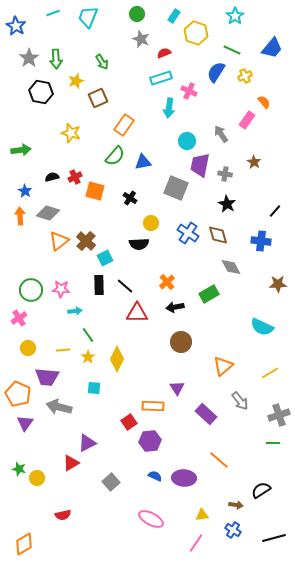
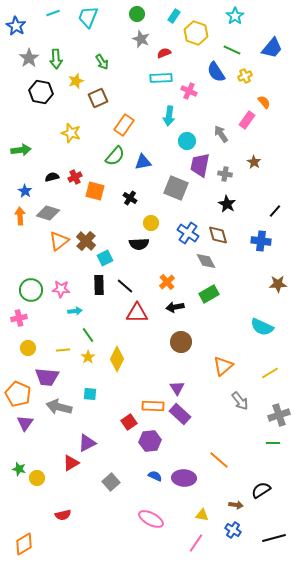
blue semicircle at (216, 72): rotated 65 degrees counterclockwise
cyan rectangle at (161, 78): rotated 15 degrees clockwise
cyan arrow at (169, 108): moved 8 px down
gray diamond at (231, 267): moved 25 px left, 6 px up
pink cross at (19, 318): rotated 21 degrees clockwise
cyan square at (94, 388): moved 4 px left, 6 px down
purple rectangle at (206, 414): moved 26 px left
yellow triangle at (202, 515): rotated 16 degrees clockwise
